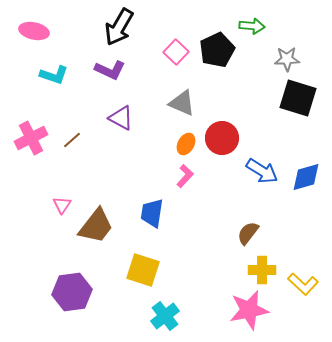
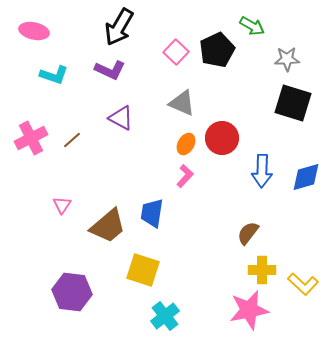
green arrow: rotated 25 degrees clockwise
black square: moved 5 px left, 5 px down
blue arrow: rotated 60 degrees clockwise
brown trapezoid: moved 12 px right; rotated 12 degrees clockwise
purple hexagon: rotated 15 degrees clockwise
